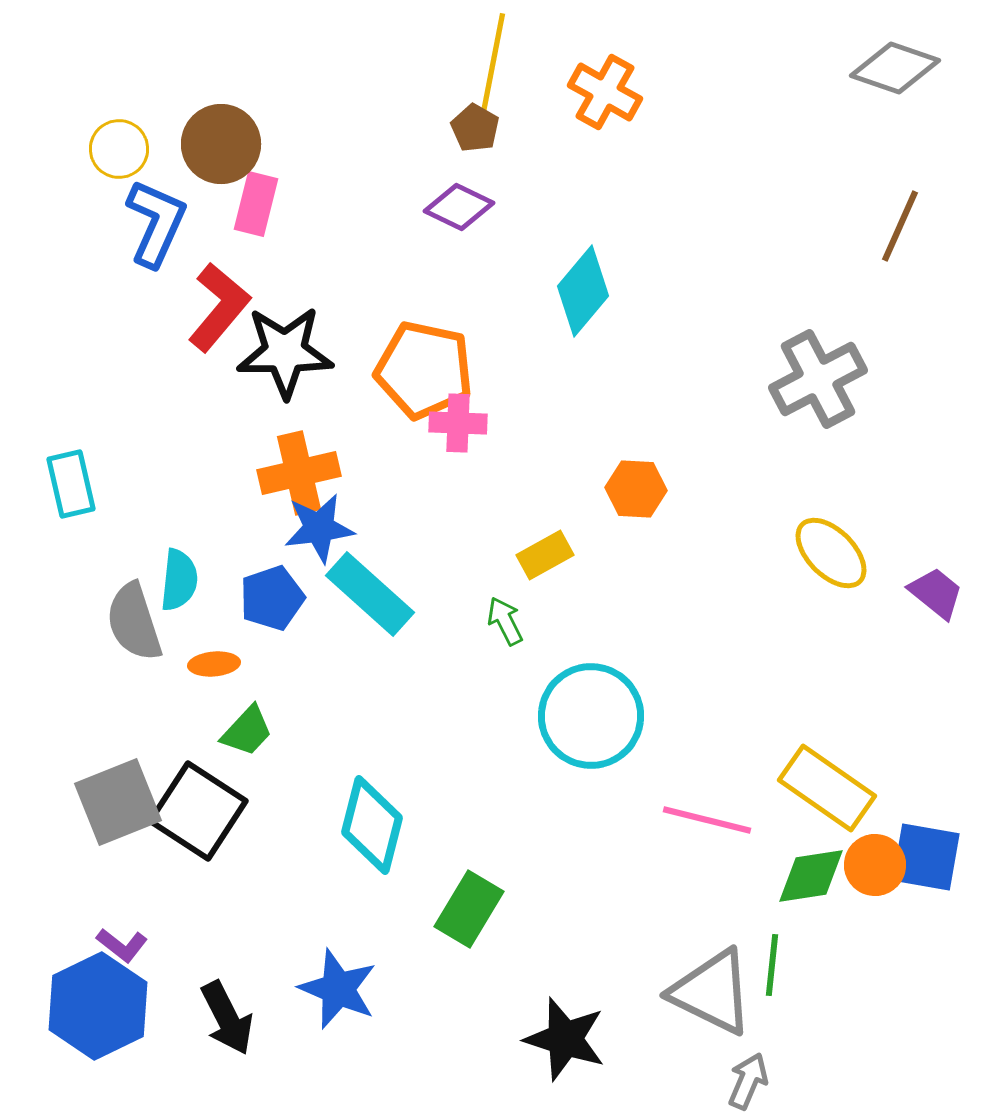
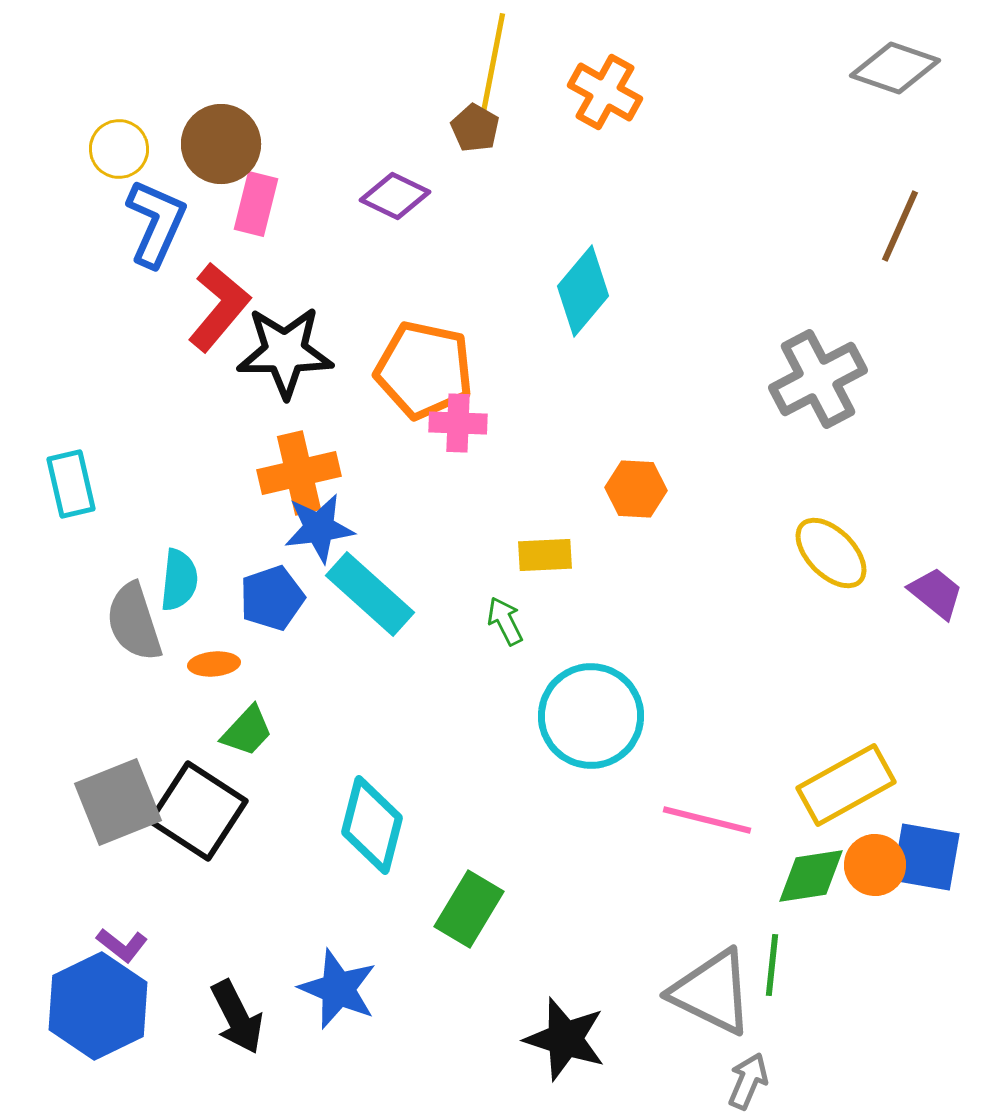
purple diamond at (459, 207): moved 64 px left, 11 px up
yellow rectangle at (545, 555): rotated 26 degrees clockwise
yellow rectangle at (827, 788): moved 19 px right, 3 px up; rotated 64 degrees counterclockwise
black arrow at (227, 1018): moved 10 px right, 1 px up
